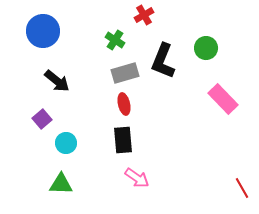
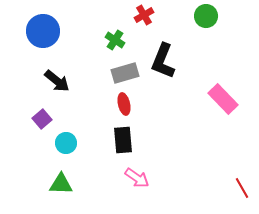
green circle: moved 32 px up
